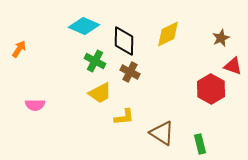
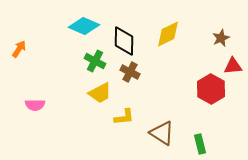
red triangle: rotated 24 degrees counterclockwise
